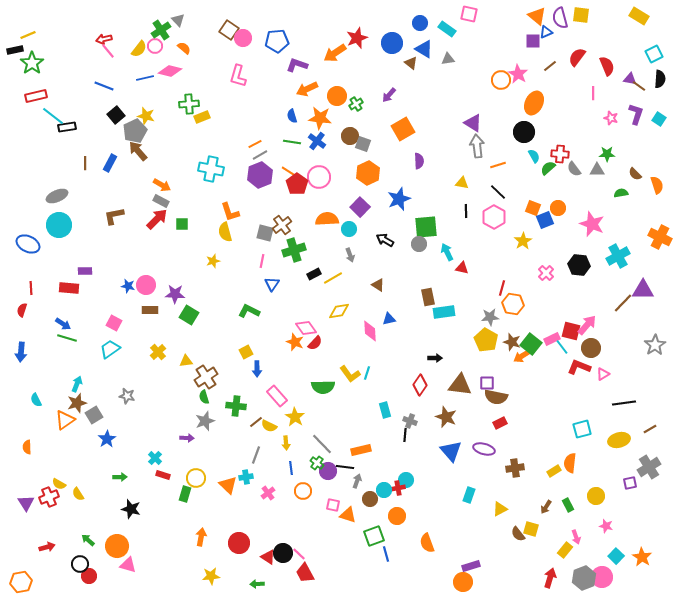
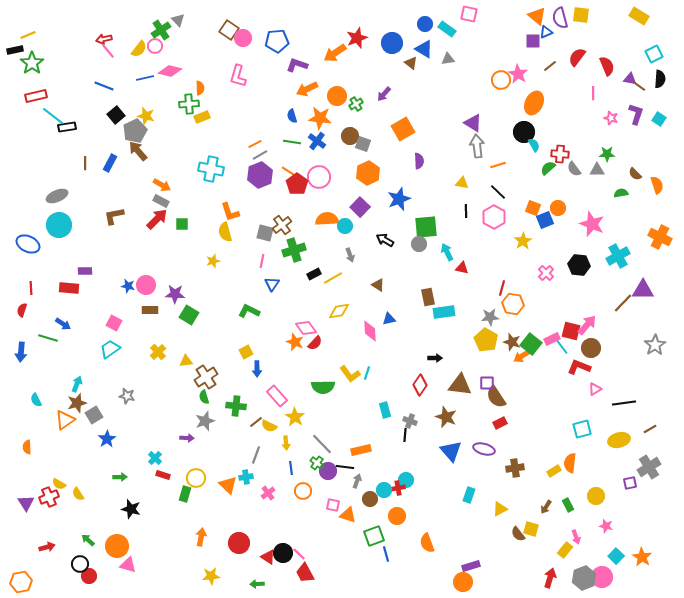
blue circle at (420, 23): moved 5 px right, 1 px down
orange semicircle at (184, 48): moved 16 px right, 40 px down; rotated 48 degrees clockwise
purple arrow at (389, 95): moved 5 px left, 1 px up
cyan semicircle at (534, 156): moved 11 px up
cyan circle at (349, 229): moved 4 px left, 3 px up
green line at (67, 338): moved 19 px left
pink triangle at (603, 374): moved 8 px left, 15 px down
brown semicircle at (496, 397): rotated 45 degrees clockwise
